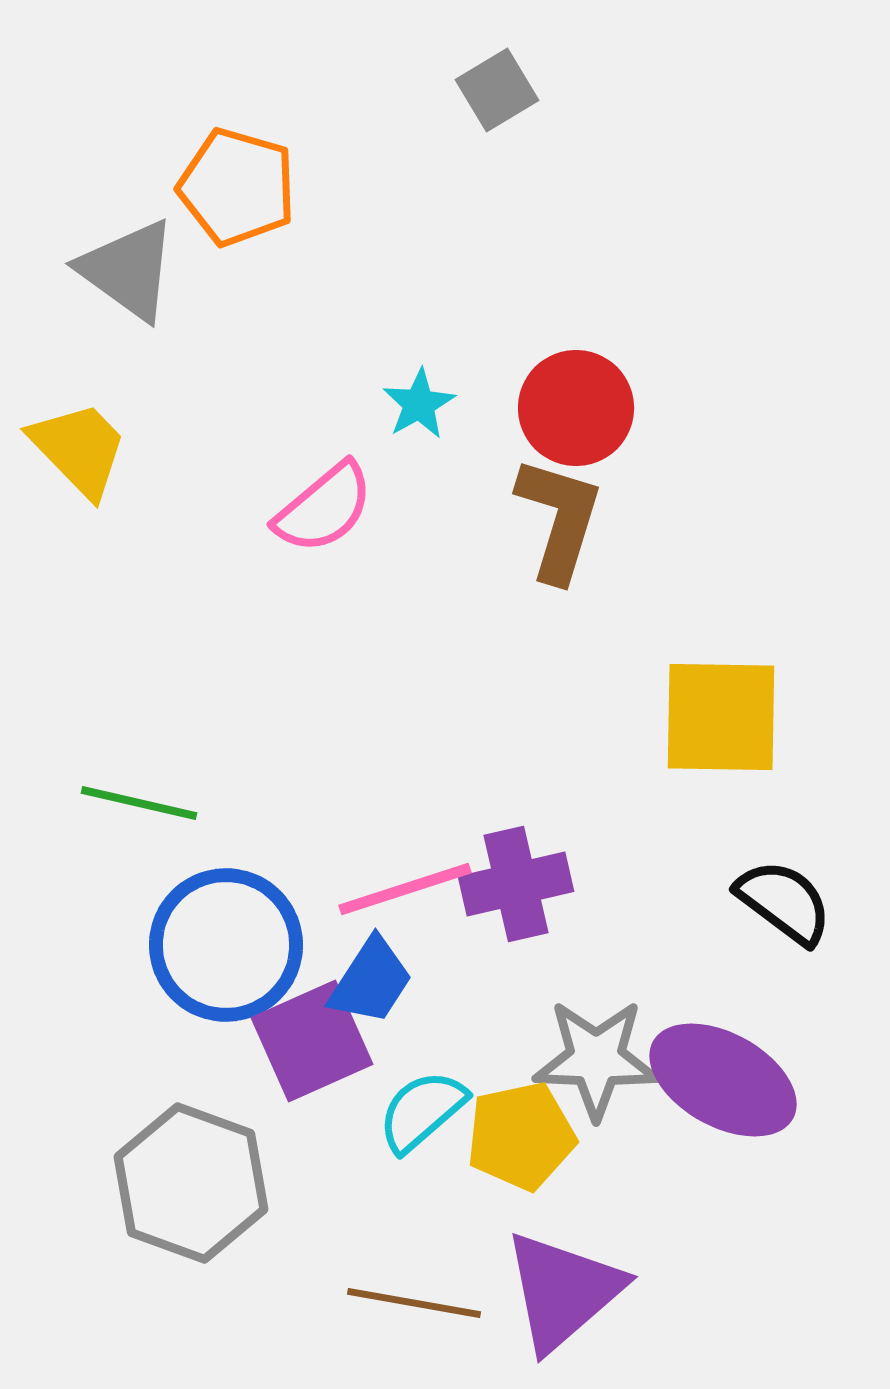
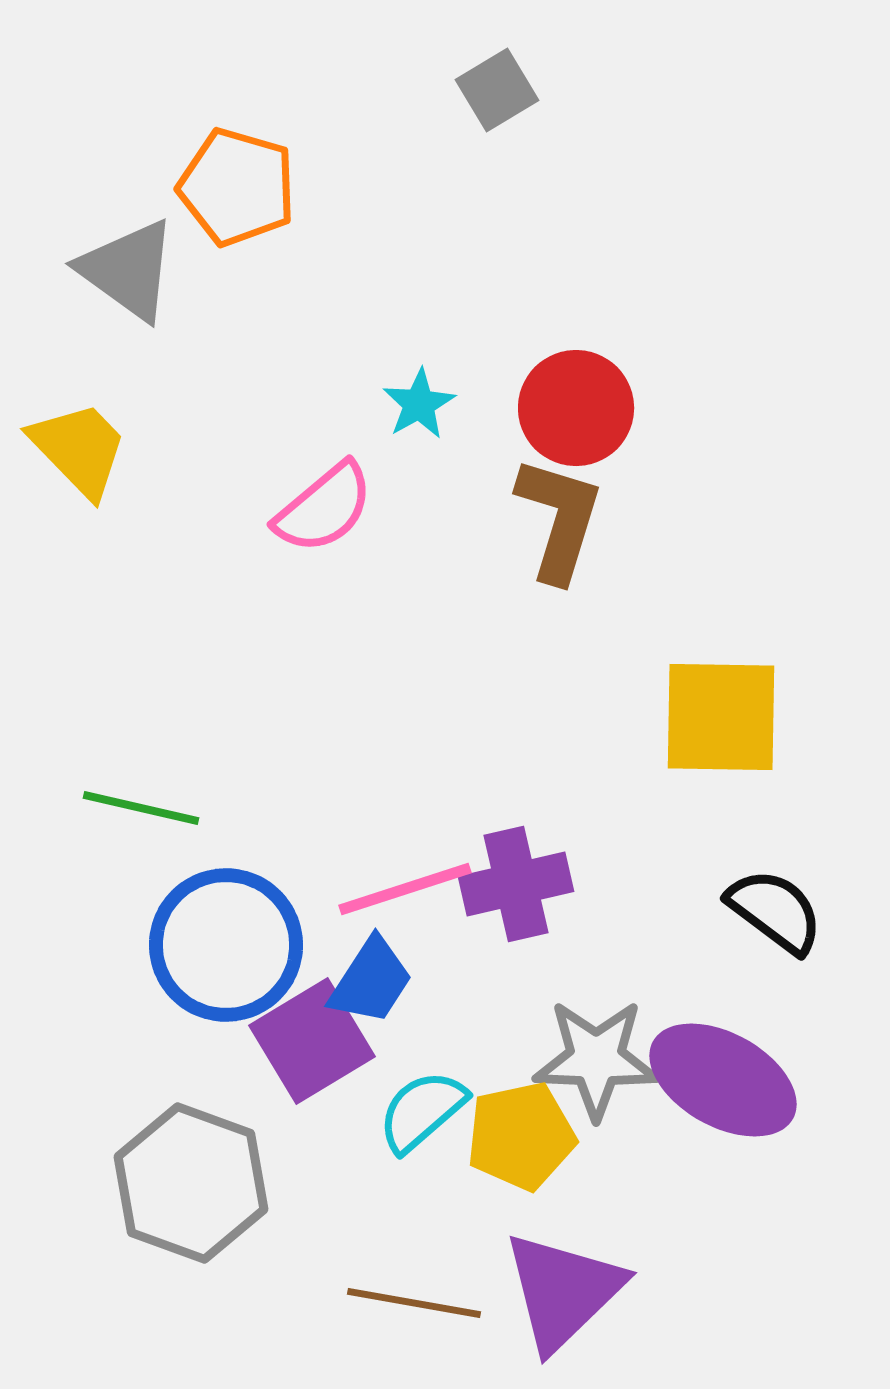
green line: moved 2 px right, 5 px down
black semicircle: moved 9 px left, 9 px down
purple square: rotated 7 degrees counterclockwise
purple triangle: rotated 3 degrees counterclockwise
